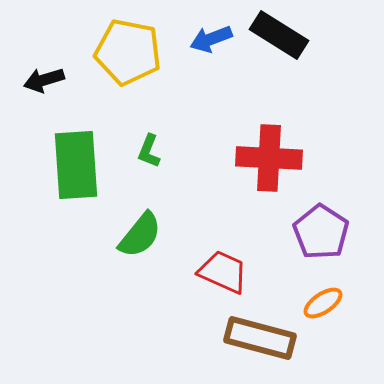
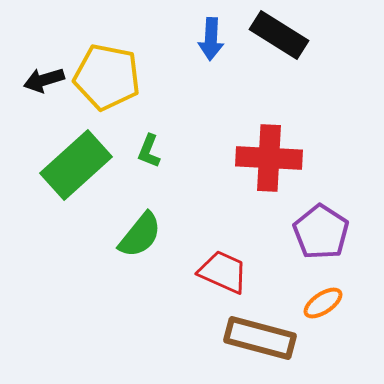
blue arrow: rotated 66 degrees counterclockwise
yellow pentagon: moved 21 px left, 25 px down
green rectangle: rotated 52 degrees clockwise
